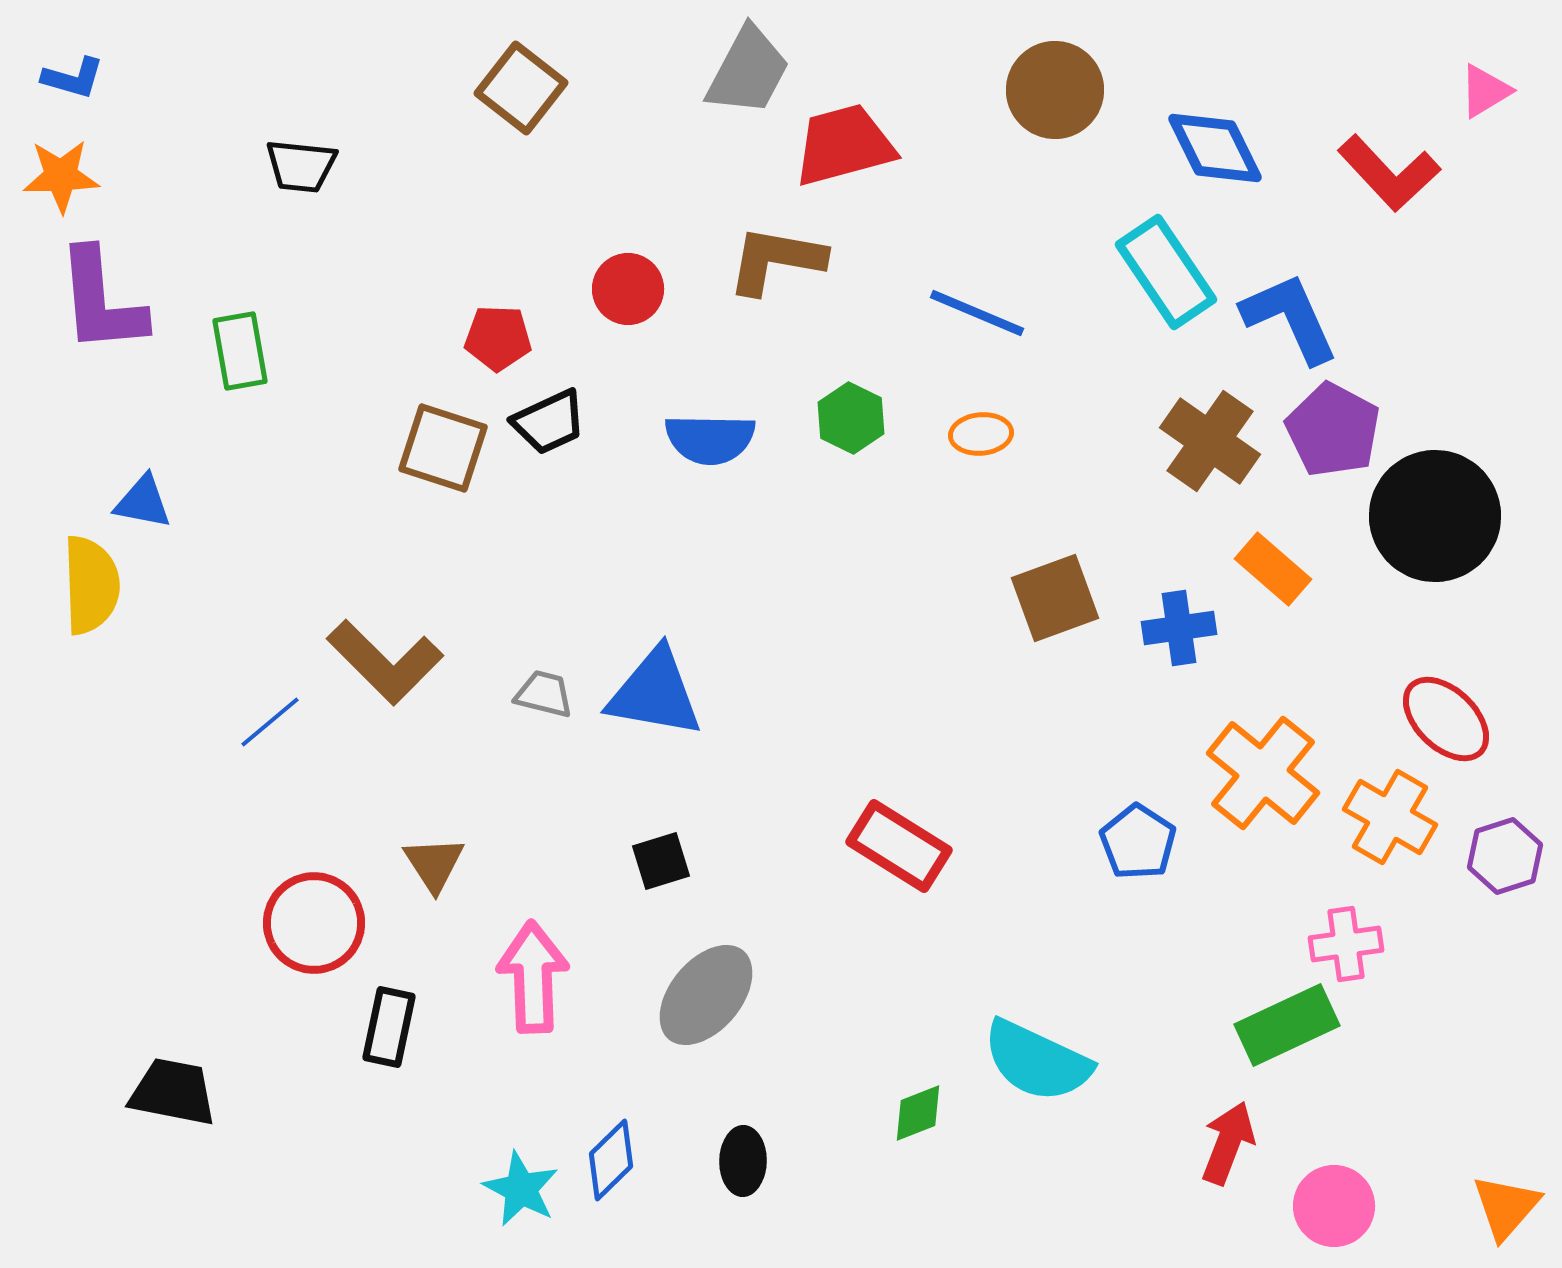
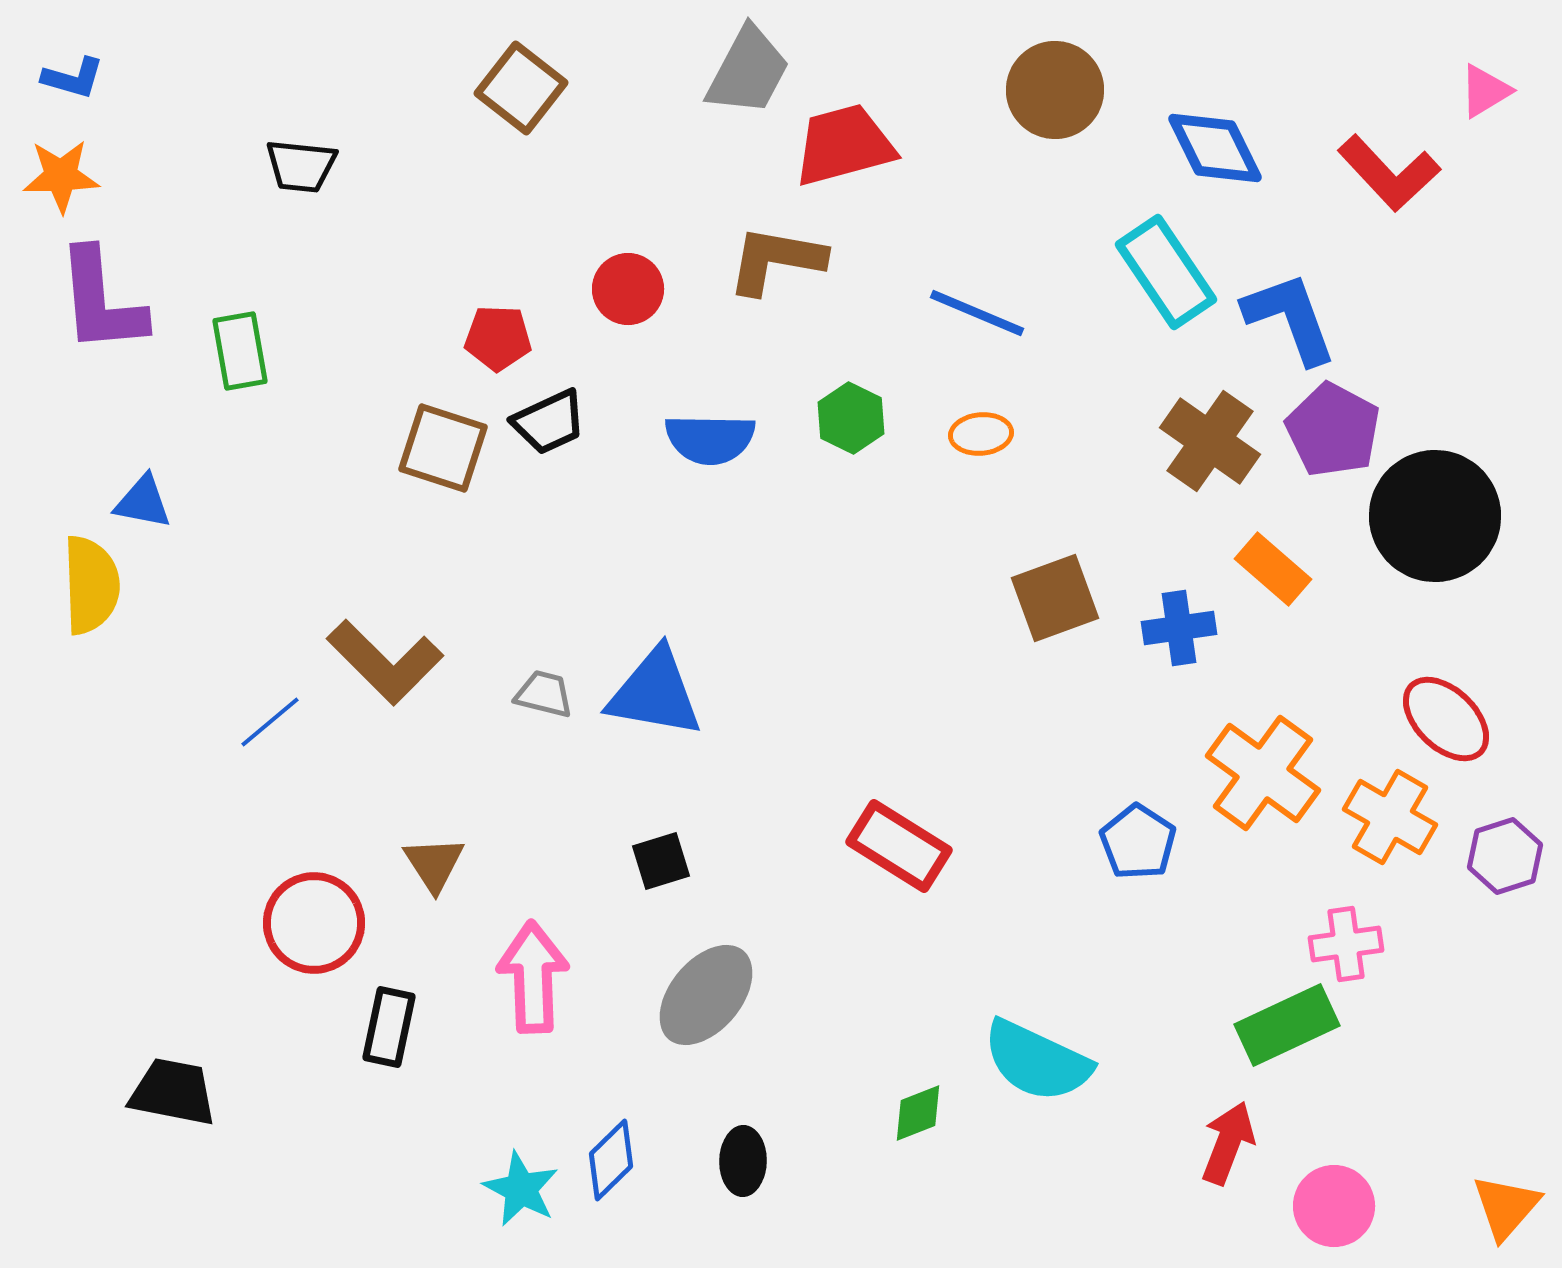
blue L-shape at (1290, 318): rotated 4 degrees clockwise
orange cross at (1263, 773): rotated 3 degrees counterclockwise
